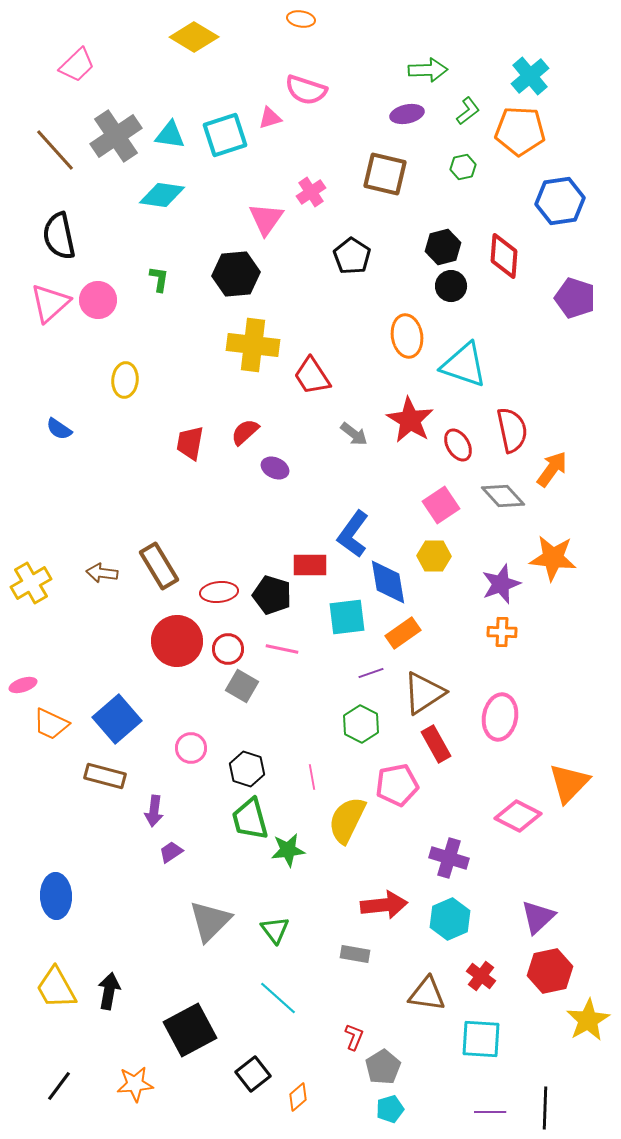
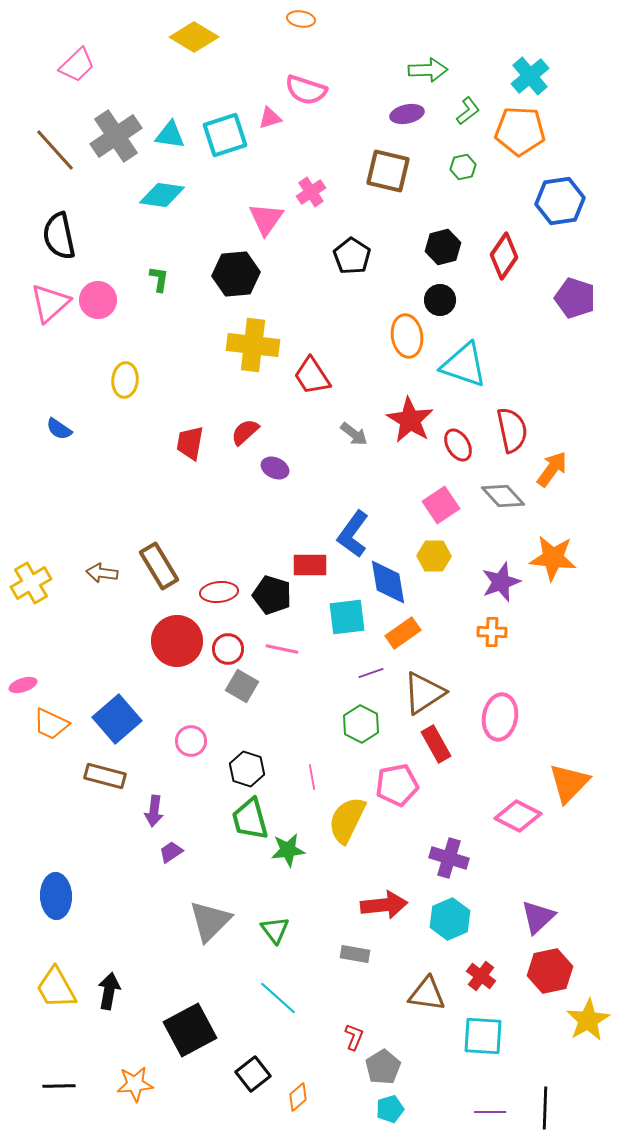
brown square at (385, 174): moved 3 px right, 3 px up
red diamond at (504, 256): rotated 30 degrees clockwise
black circle at (451, 286): moved 11 px left, 14 px down
purple star at (501, 584): moved 2 px up
orange cross at (502, 632): moved 10 px left
pink circle at (191, 748): moved 7 px up
cyan square at (481, 1039): moved 2 px right, 3 px up
black line at (59, 1086): rotated 52 degrees clockwise
